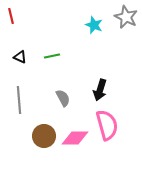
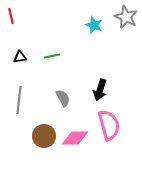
black triangle: rotated 32 degrees counterclockwise
gray line: rotated 12 degrees clockwise
pink semicircle: moved 2 px right
